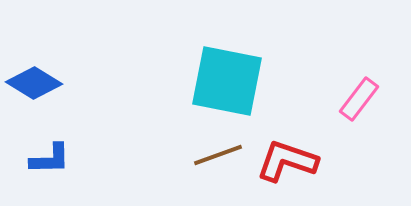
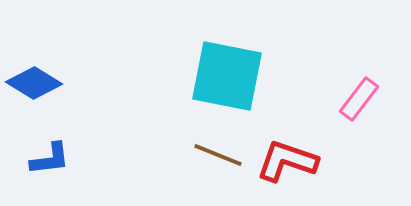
cyan square: moved 5 px up
brown line: rotated 42 degrees clockwise
blue L-shape: rotated 6 degrees counterclockwise
